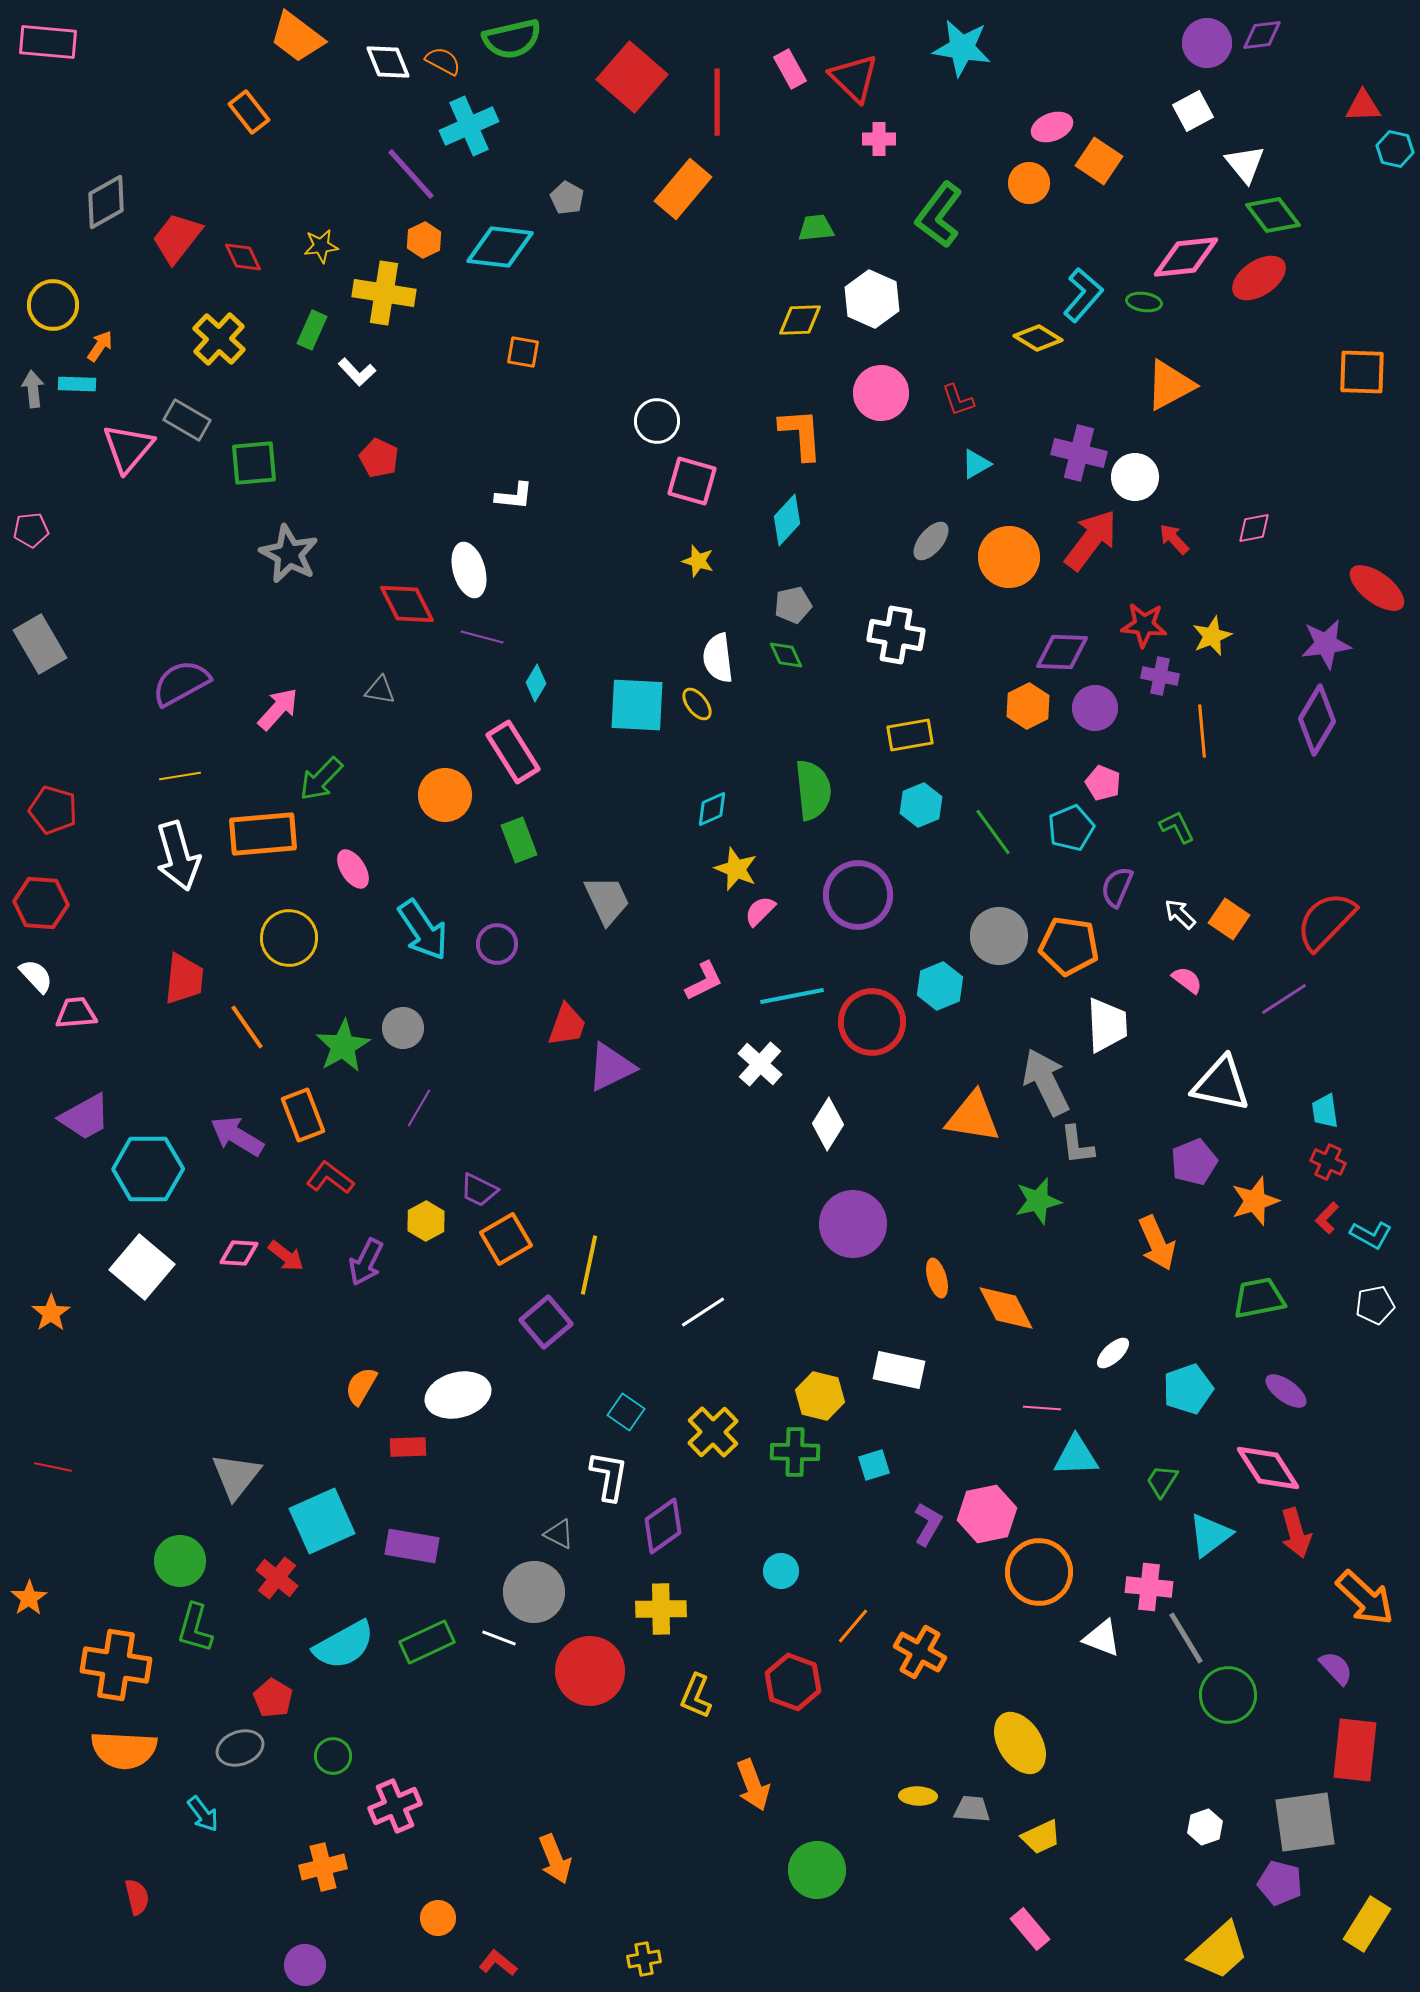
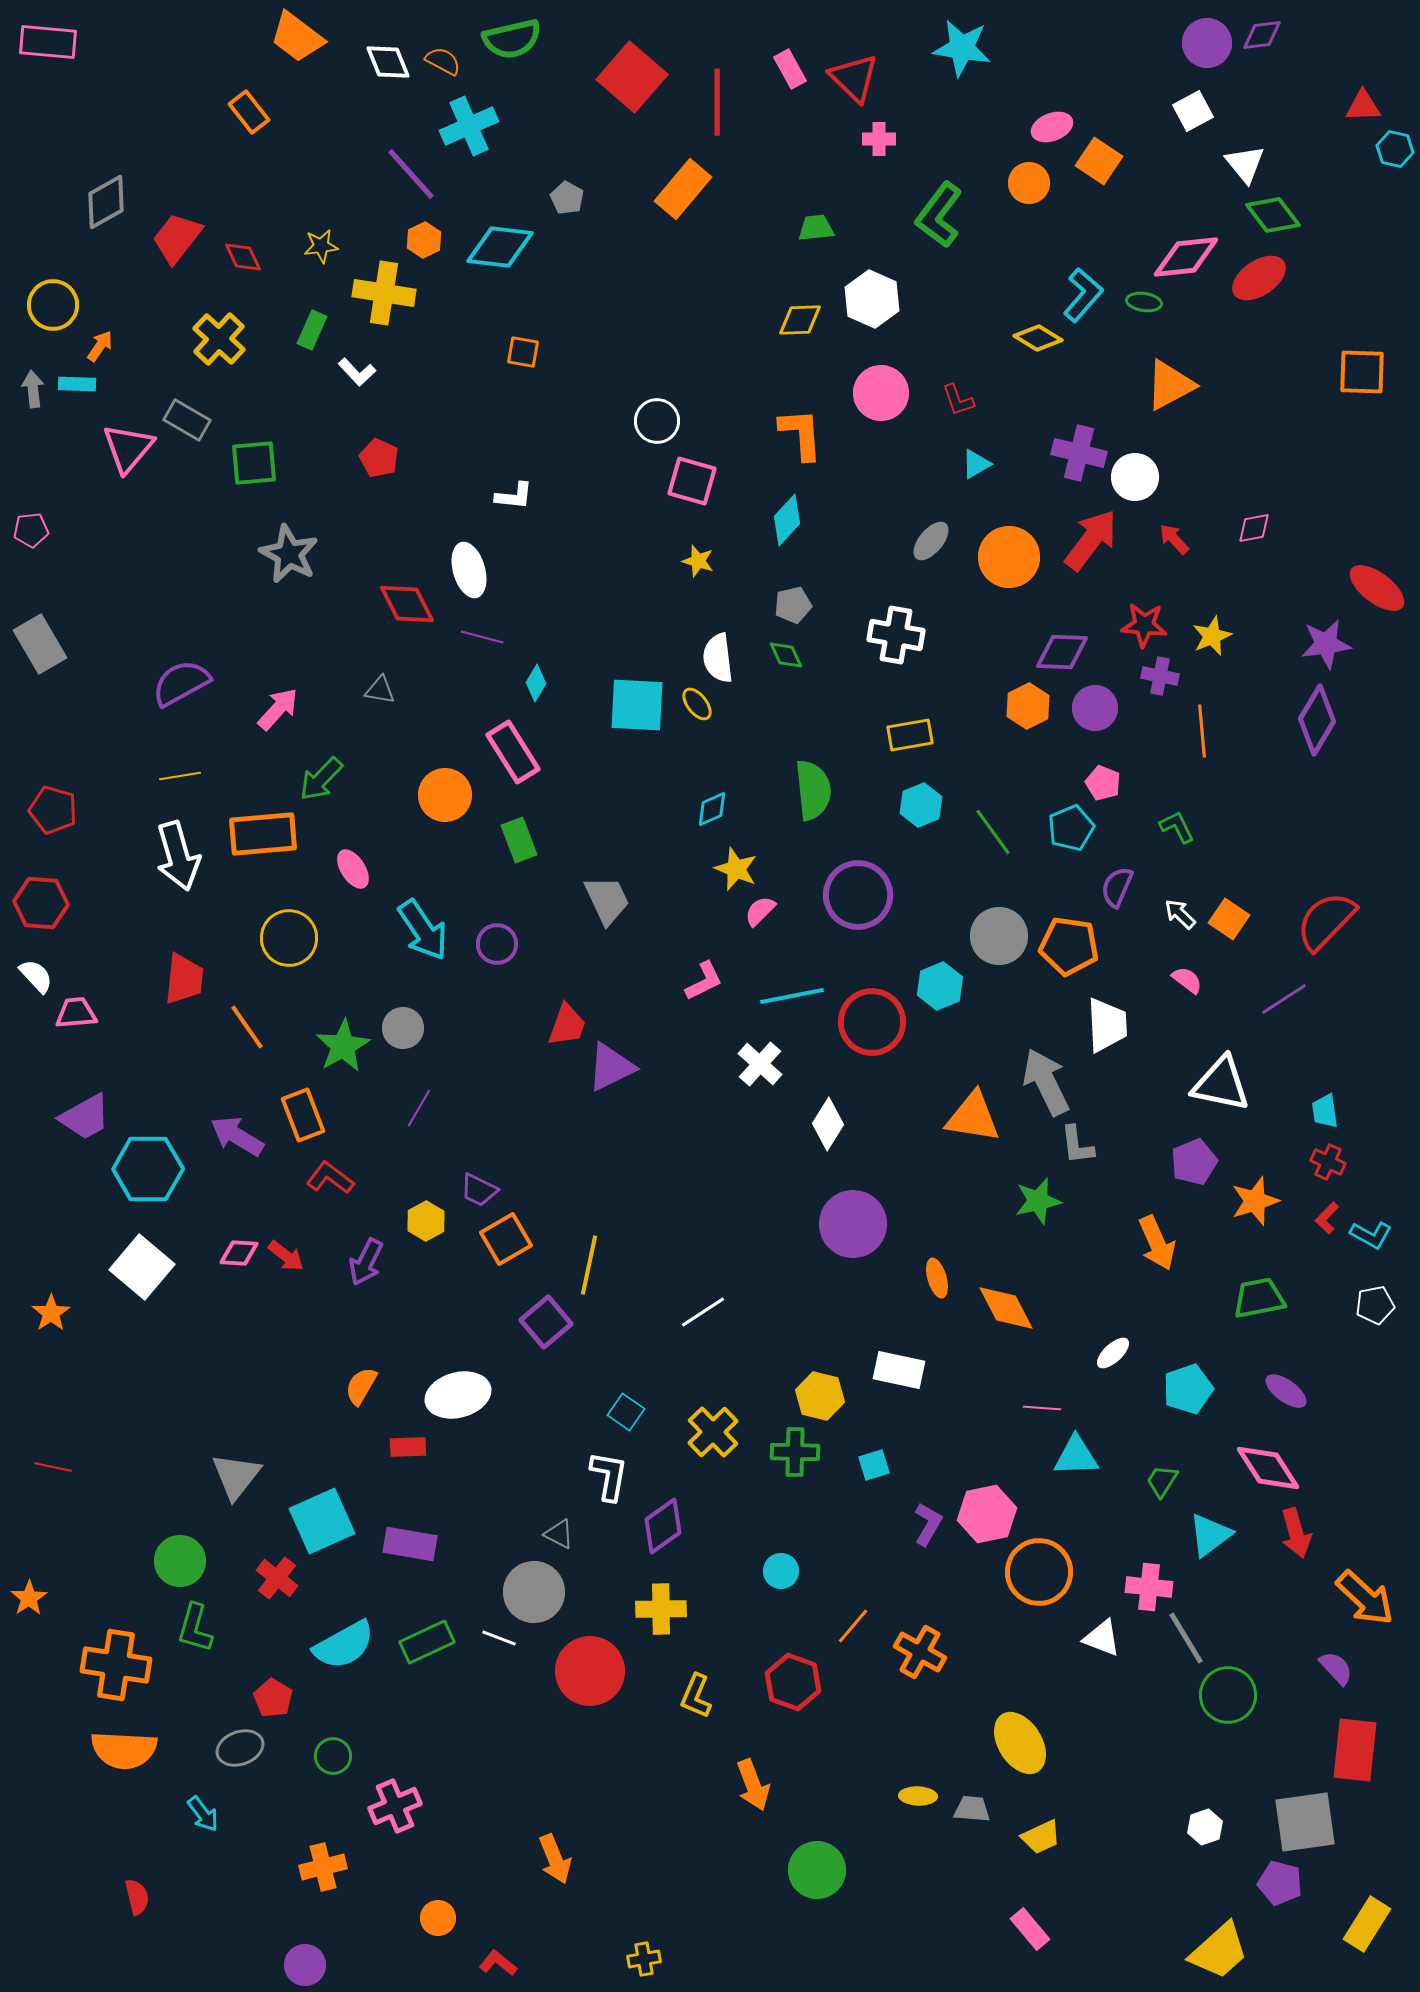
purple rectangle at (412, 1546): moved 2 px left, 2 px up
